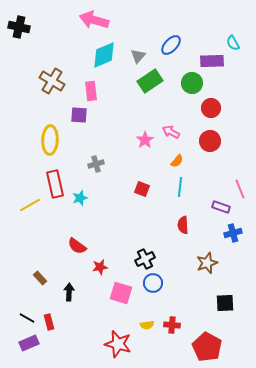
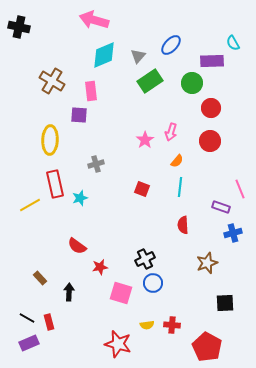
pink arrow at (171, 132): rotated 102 degrees counterclockwise
